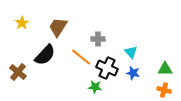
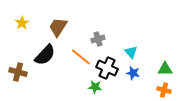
gray cross: rotated 16 degrees counterclockwise
brown cross: rotated 24 degrees counterclockwise
